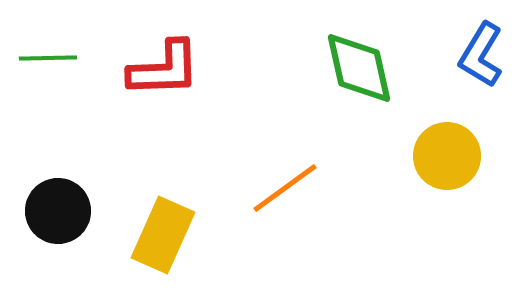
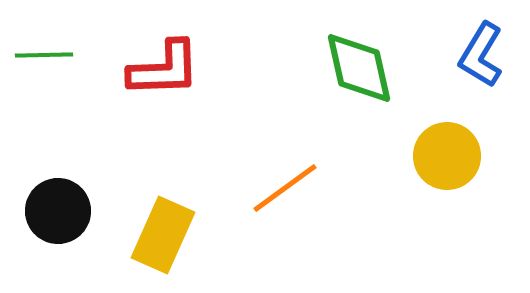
green line: moved 4 px left, 3 px up
